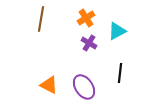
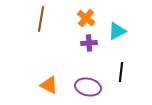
orange cross: rotated 18 degrees counterclockwise
purple cross: rotated 35 degrees counterclockwise
black line: moved 1 px right, 1 px up
purple ellipse: moved 4 px right; rotated 45 degrees counterclockwise
